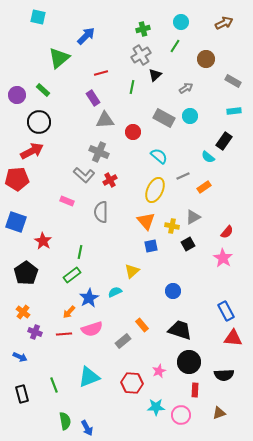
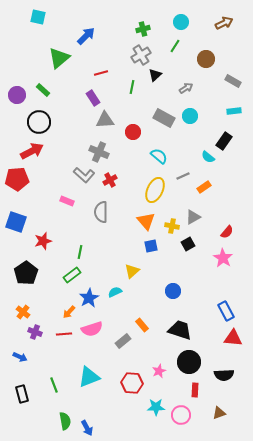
red star at (43, 241): rotated 24 degrees clockwise
